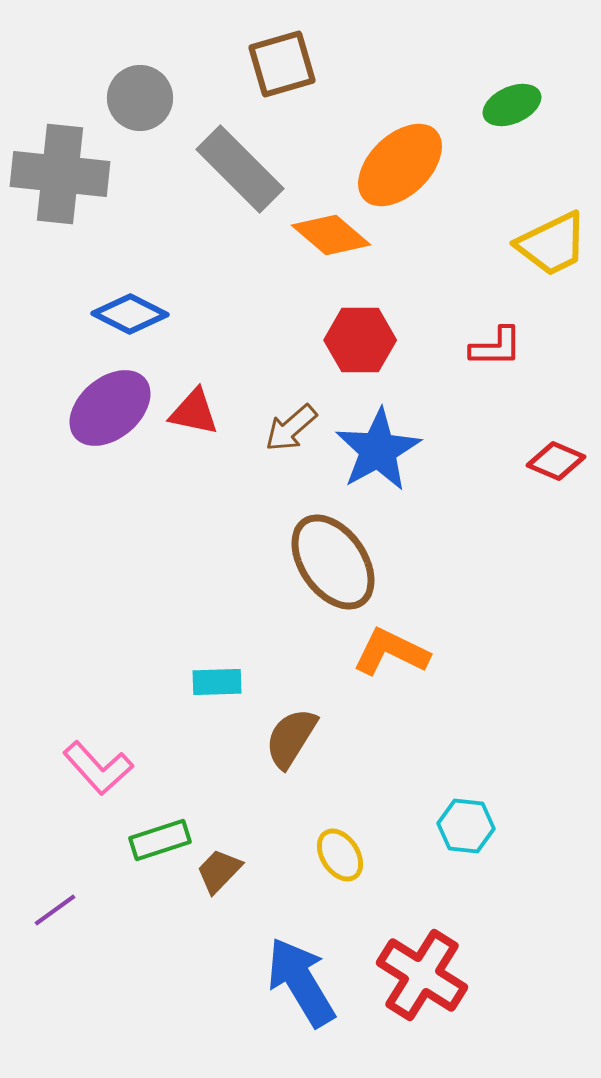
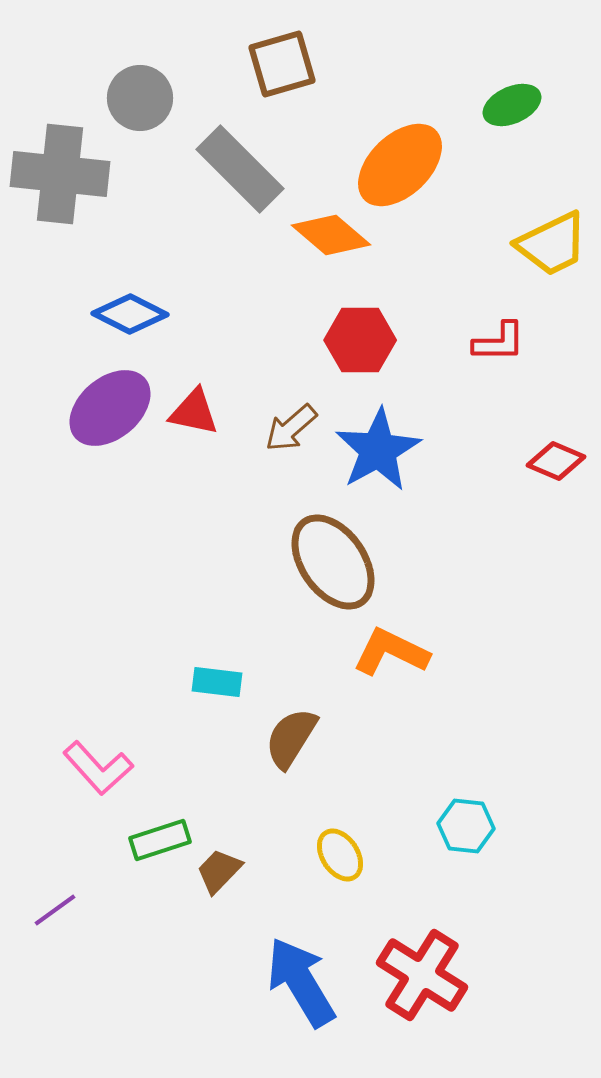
red L-shape: moved 3 px right, 5 px up
cyan rectangle: rotated 9 degrees clockwise
